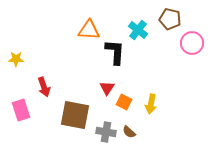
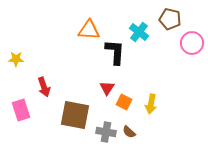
cyan cross: moved 1 px right, 2 px down
